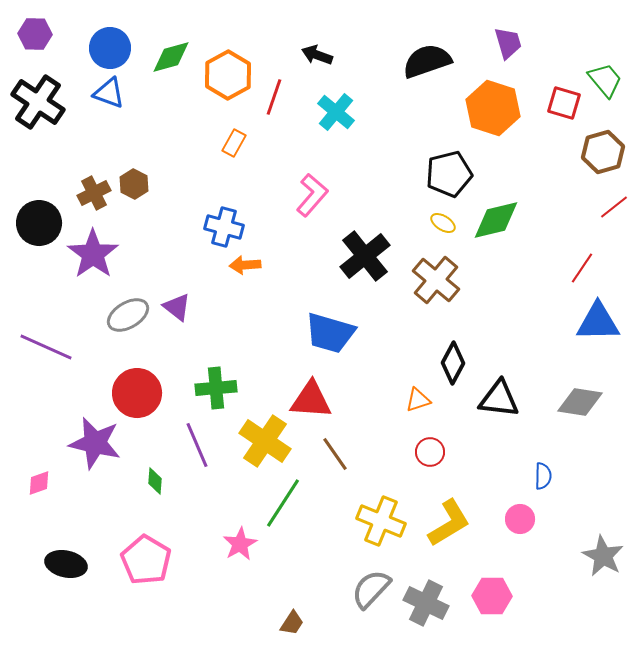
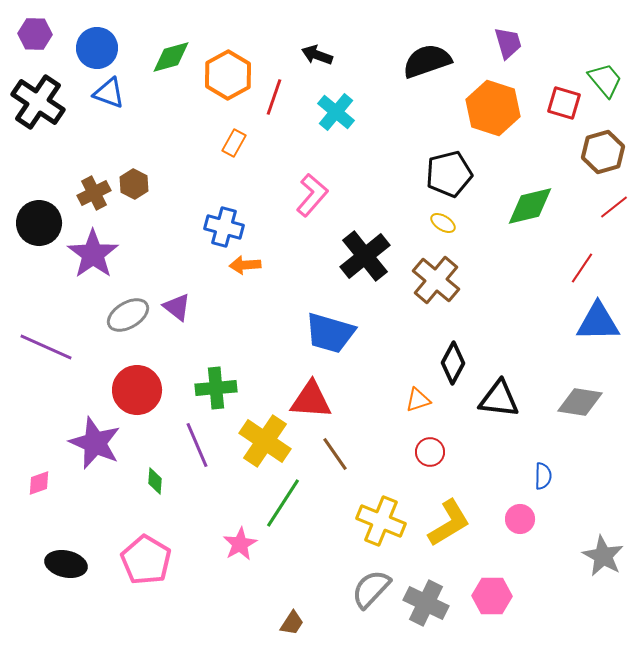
blue circle at (110, 48): moved 13 px left
green diamond at (496, 220): moved 34 px right, 14 px up
red circle at (137, 393): moved 3 px up
purple star at (95, 443): rotated 10 degrees clockwise
